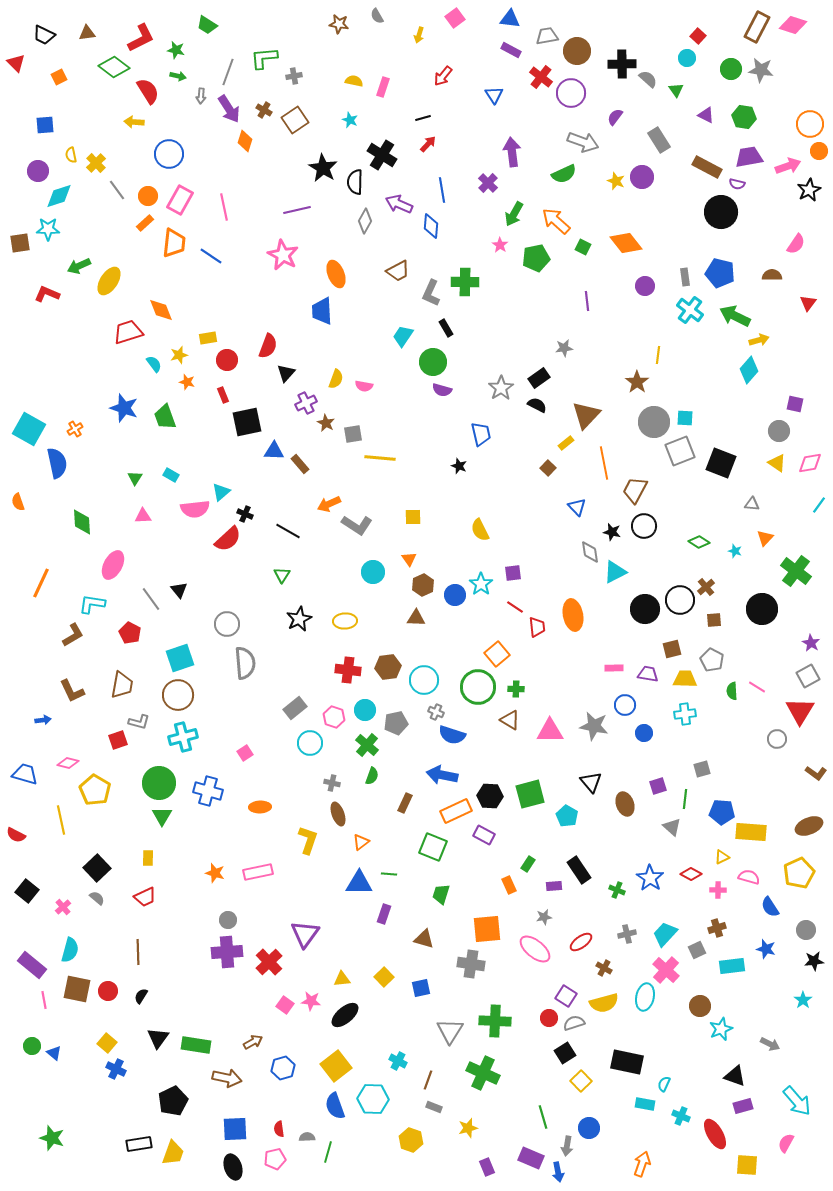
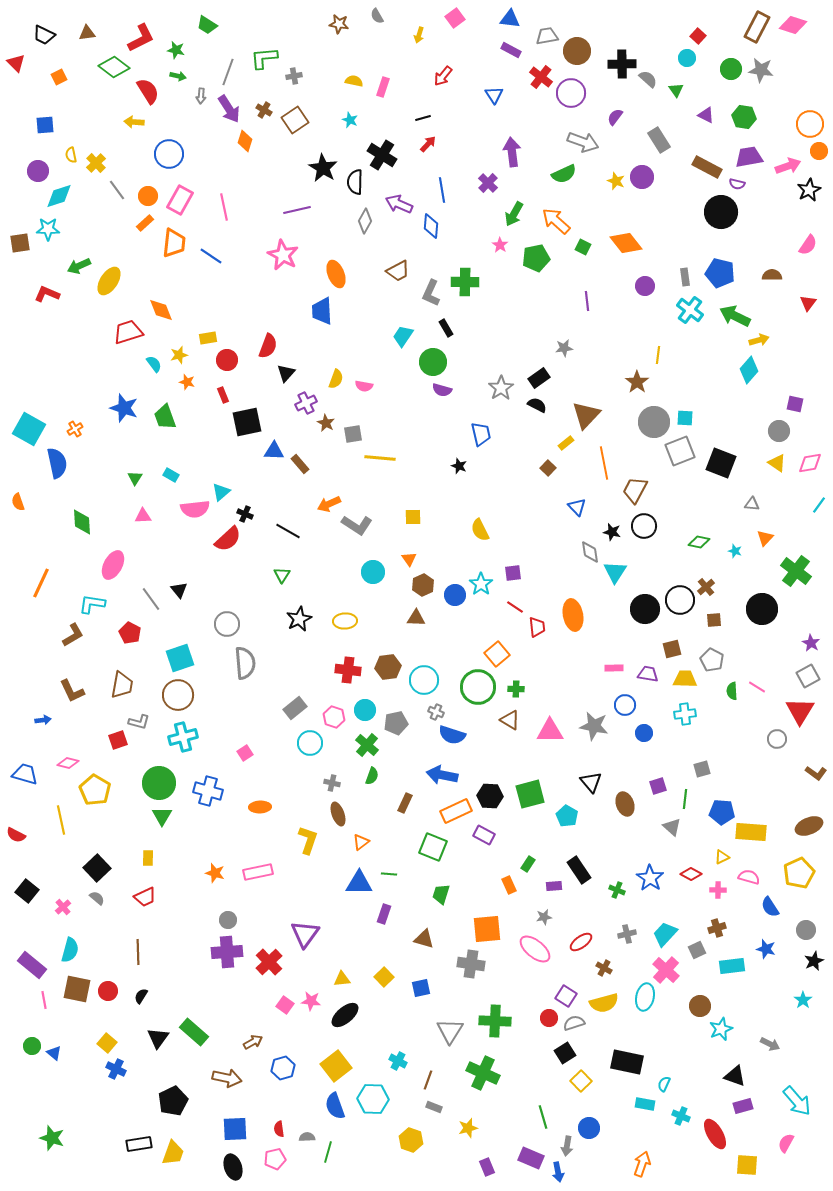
pink semicircle at (796, 244): moved 12 px right, 1 px down
green diamond at (699, 542): rotated 20 degrees counterclockwise
cyan triangle at (615, 572): rotated 30 degrees counterclockwise
black star at (814, 961): rotated 18 degrees counterclockwise
green rectangle at (196, 1045): moved 2 px left, 13 px up; rotated 32 degrees clockwise
